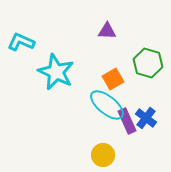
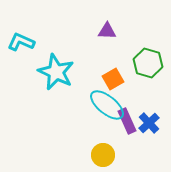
blue cross: moved 3 px right, 5 px down; rotated 10 degrees clockwise
